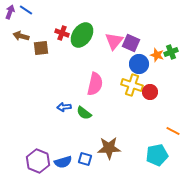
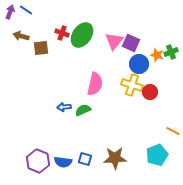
green semicircle: moved 1 px left, 3 px up; rotated 119 degrees clockwise
brown star: moved 6 px right, 10 px down
cyan pentagon: rotated 10 degrees counterclockwise
blue semicircle: rotated 24 degrees clockwise
